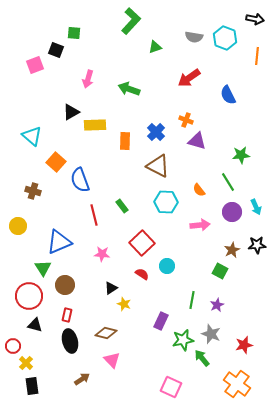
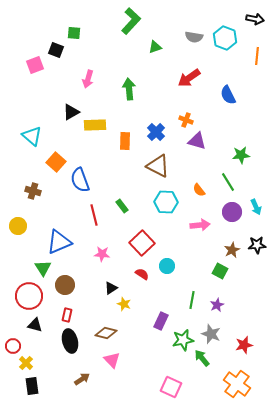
green arrow at (129, 89): rotated 65 degrees clockwise
